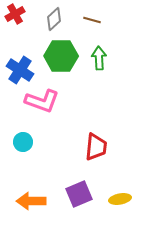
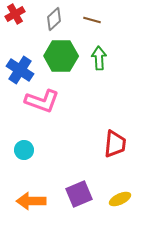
cyan circle: moved 1 px right, 8 px down
red trapezoid: moved 19 px right, 3 px up
yellow ellipse: rotated 15 degrees counterclockwise
